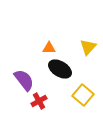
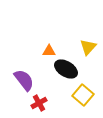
orange triangle: moved 3 px down
black ellipse: moved 6 px right
red cross: moved 2 px down
